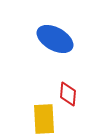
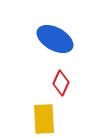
red diamond: moved 7 px left, 11 px up; rotated 20 degrees clockwise
